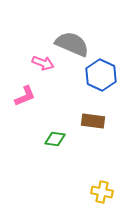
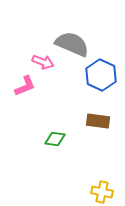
pink arrow: moved 1 px up
pink L-shape: moved 10 px up
brown rectangle: moved 5 px right
